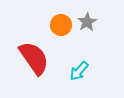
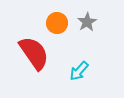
orange circle: moved 4 px left, 2 px up
red semicircle: moved 5 px up
